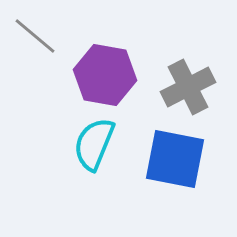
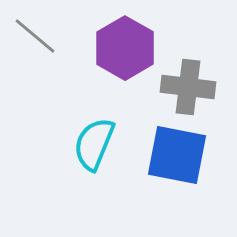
purple hexagon: moved 20 px right, 27 px up; rotated 20 degrees clockwise
gray cross: rotated 34 degrees clockwise
blue square: moved 2 px right, 4 px up
